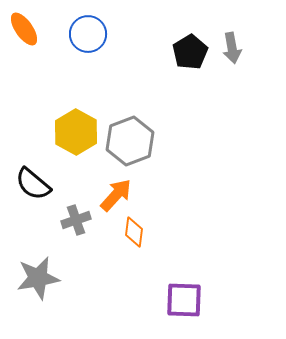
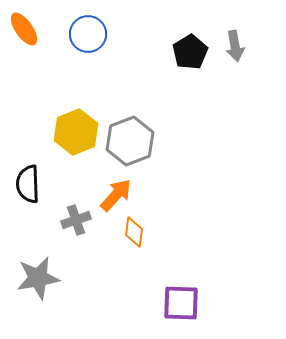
gray arrow: moved 3 px right, 2 px up
yellow hexagon: rotated 9 degrees clockwise
black semicircle: moved 5 px left; rotated 48 degrees clockwise
purple square: moved 3 px left, 3 px down
